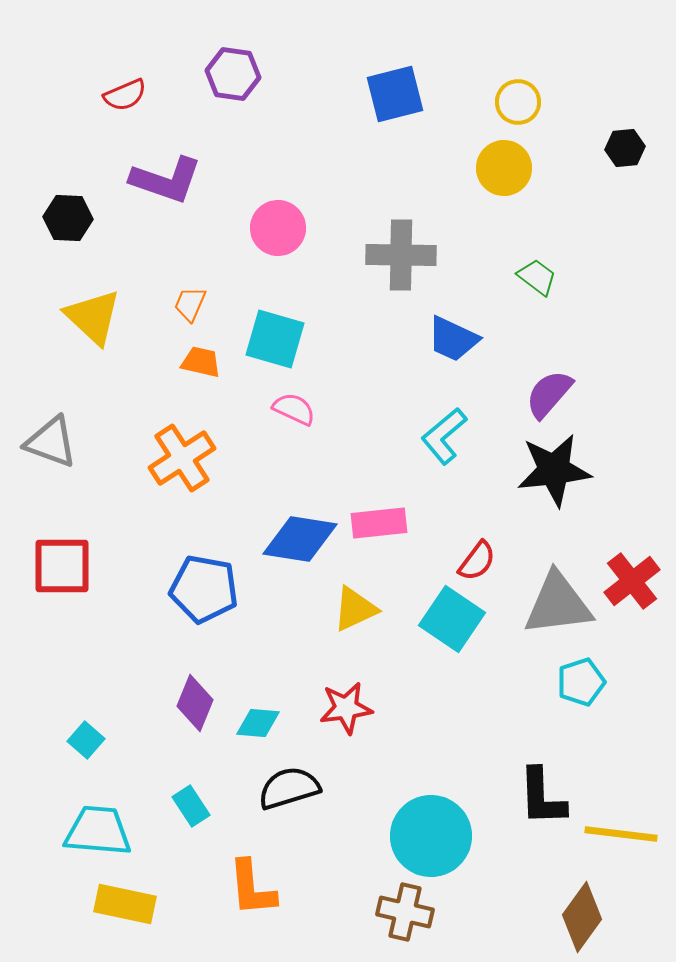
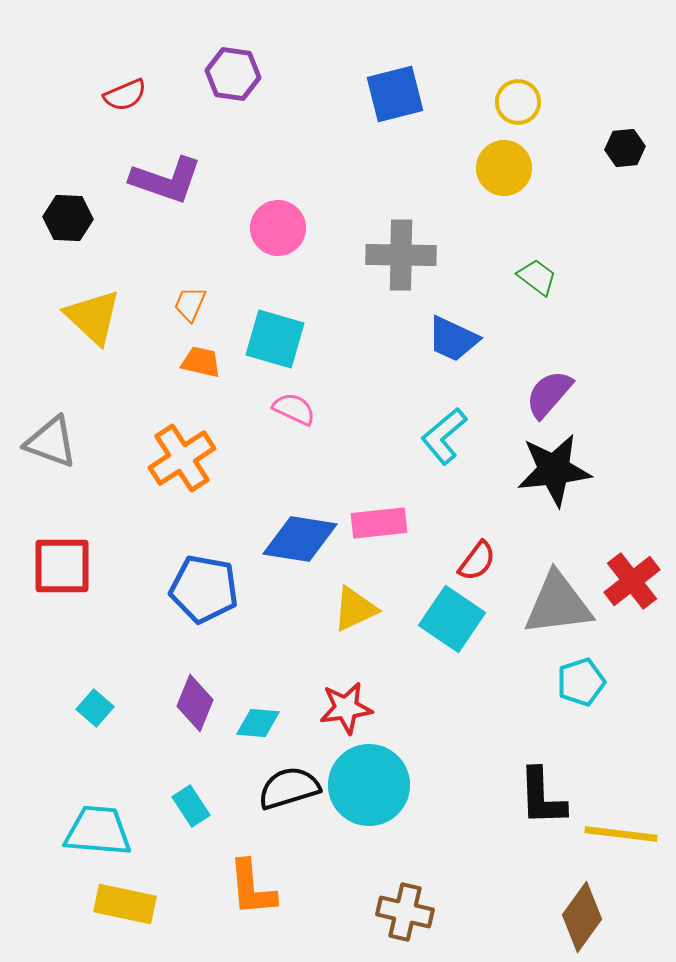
cyan square at (86, 740): moved 9 px right, 32 px up
cyan circle at (431, 836): moved 62 px left, 51 px up
